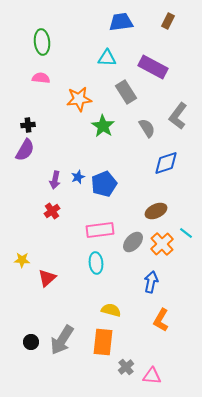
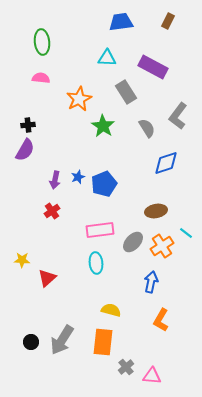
orange star: rotated 20 degrees counterclockwise
brown ellipse: rotated 15 degrees clockwise
orange cross: moved 2 px down; rotated 10 degrees clockwise
